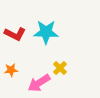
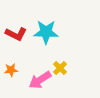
red L-shape: moved 1 px right
pink arrow: moved 1 px right, 3 px up
